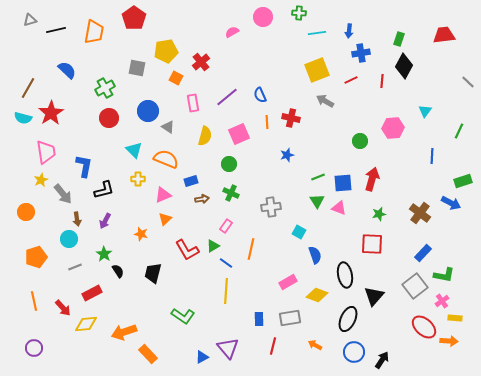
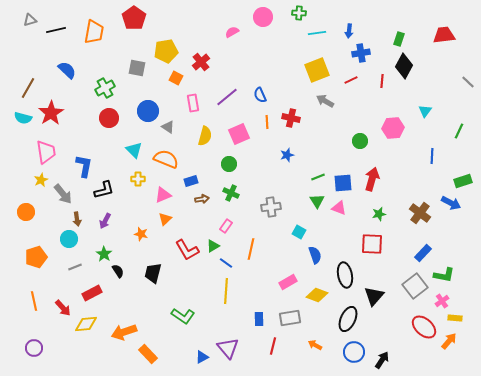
orange arrow at (449, 341): rotated 54 degrees counterclockwise
